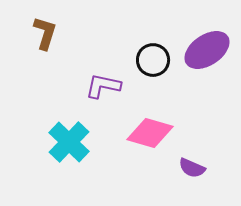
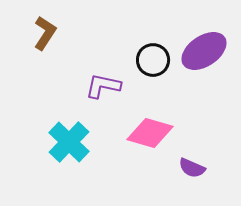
brown L-shape: rotated 16 degrees clockwise
purple ellipse: moved 3 px left, 1 px down
